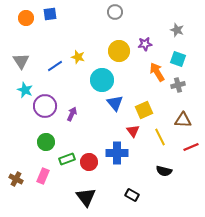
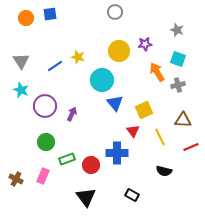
cyan star: moved 4 px left
red circle: moved 2 px right, 3 px down
